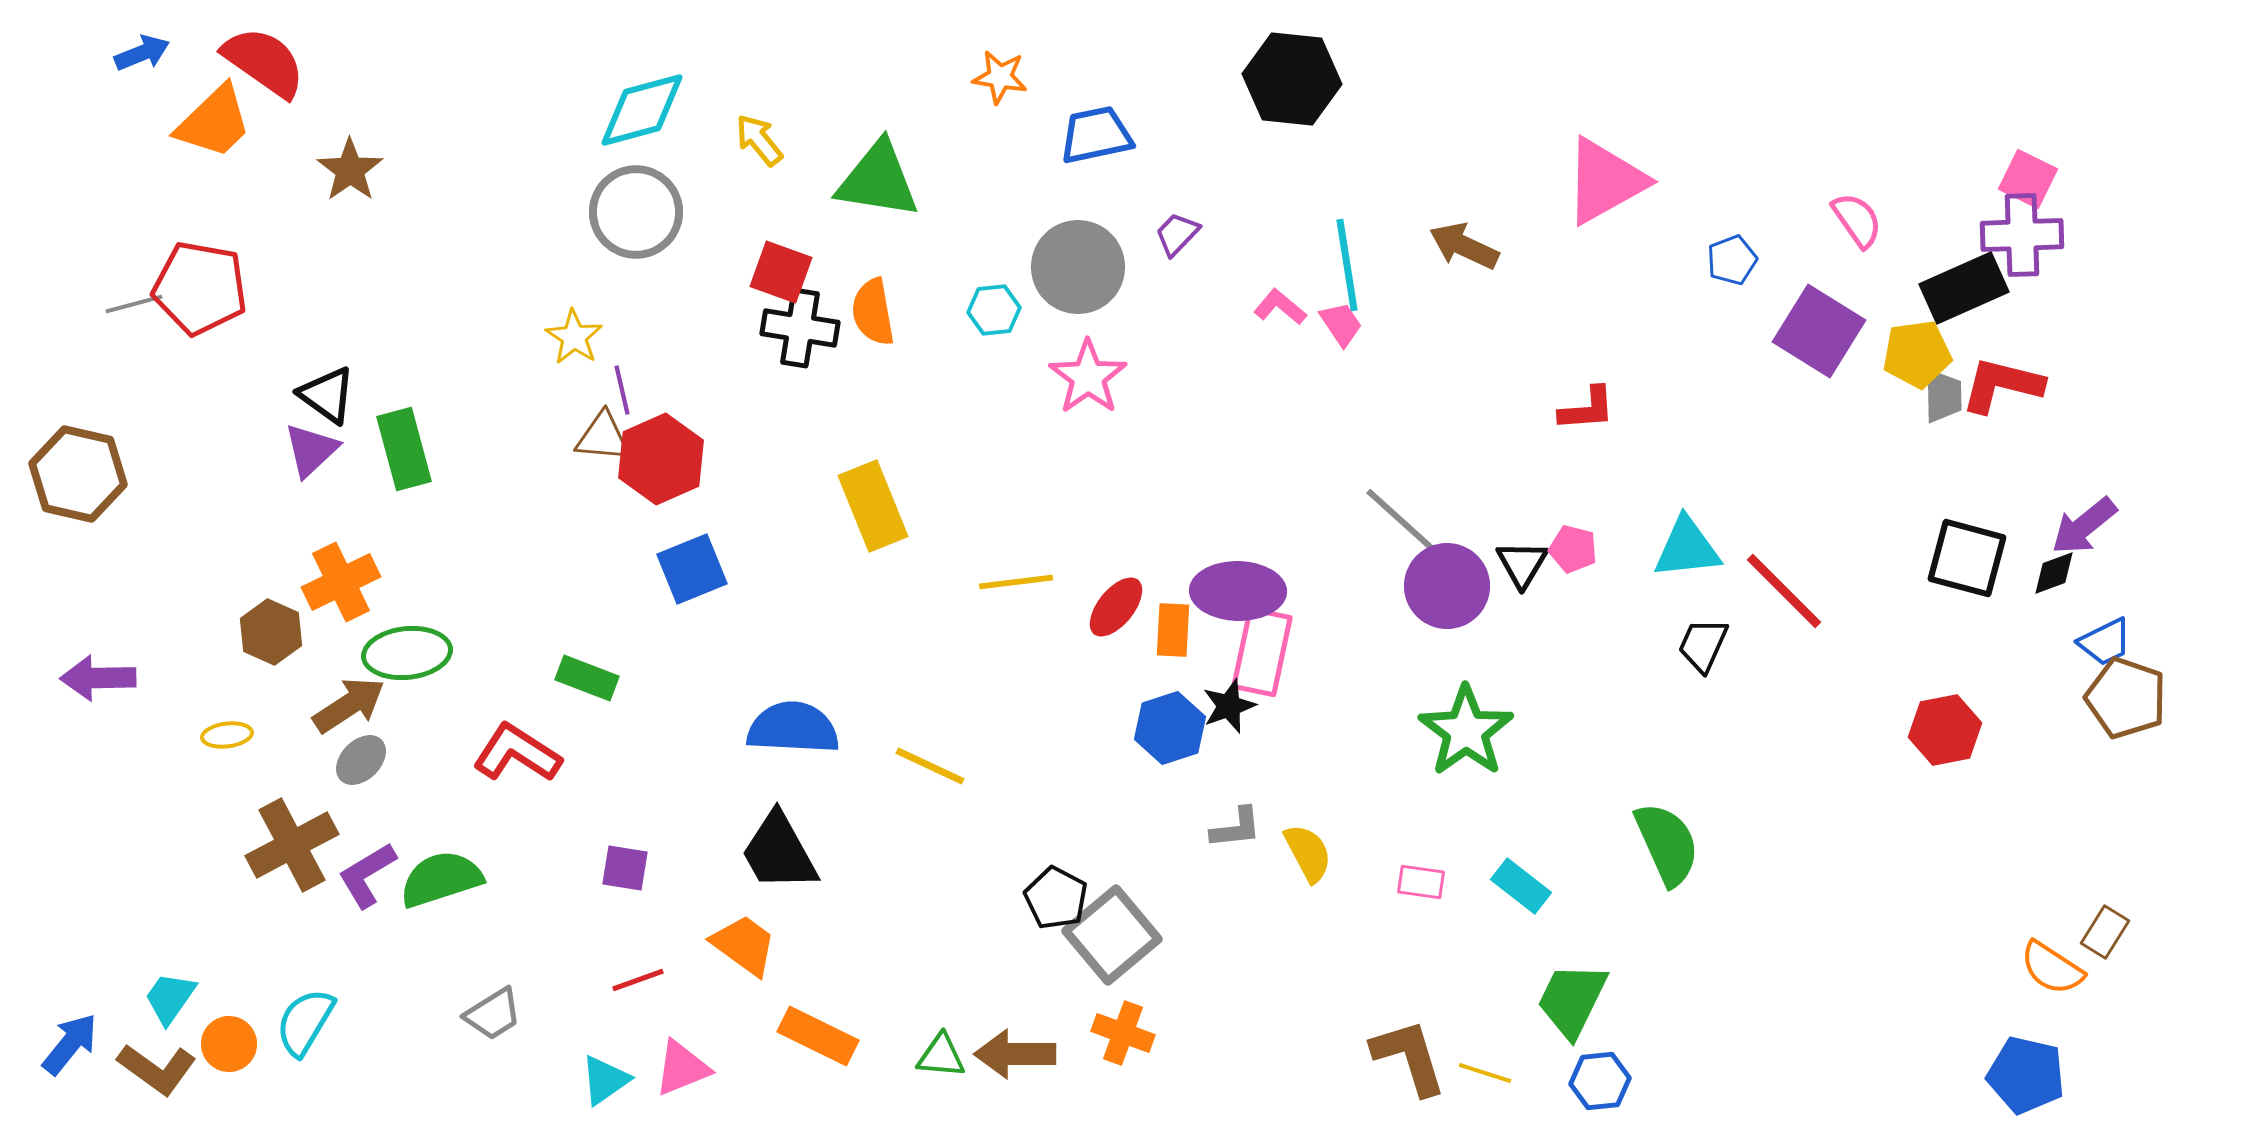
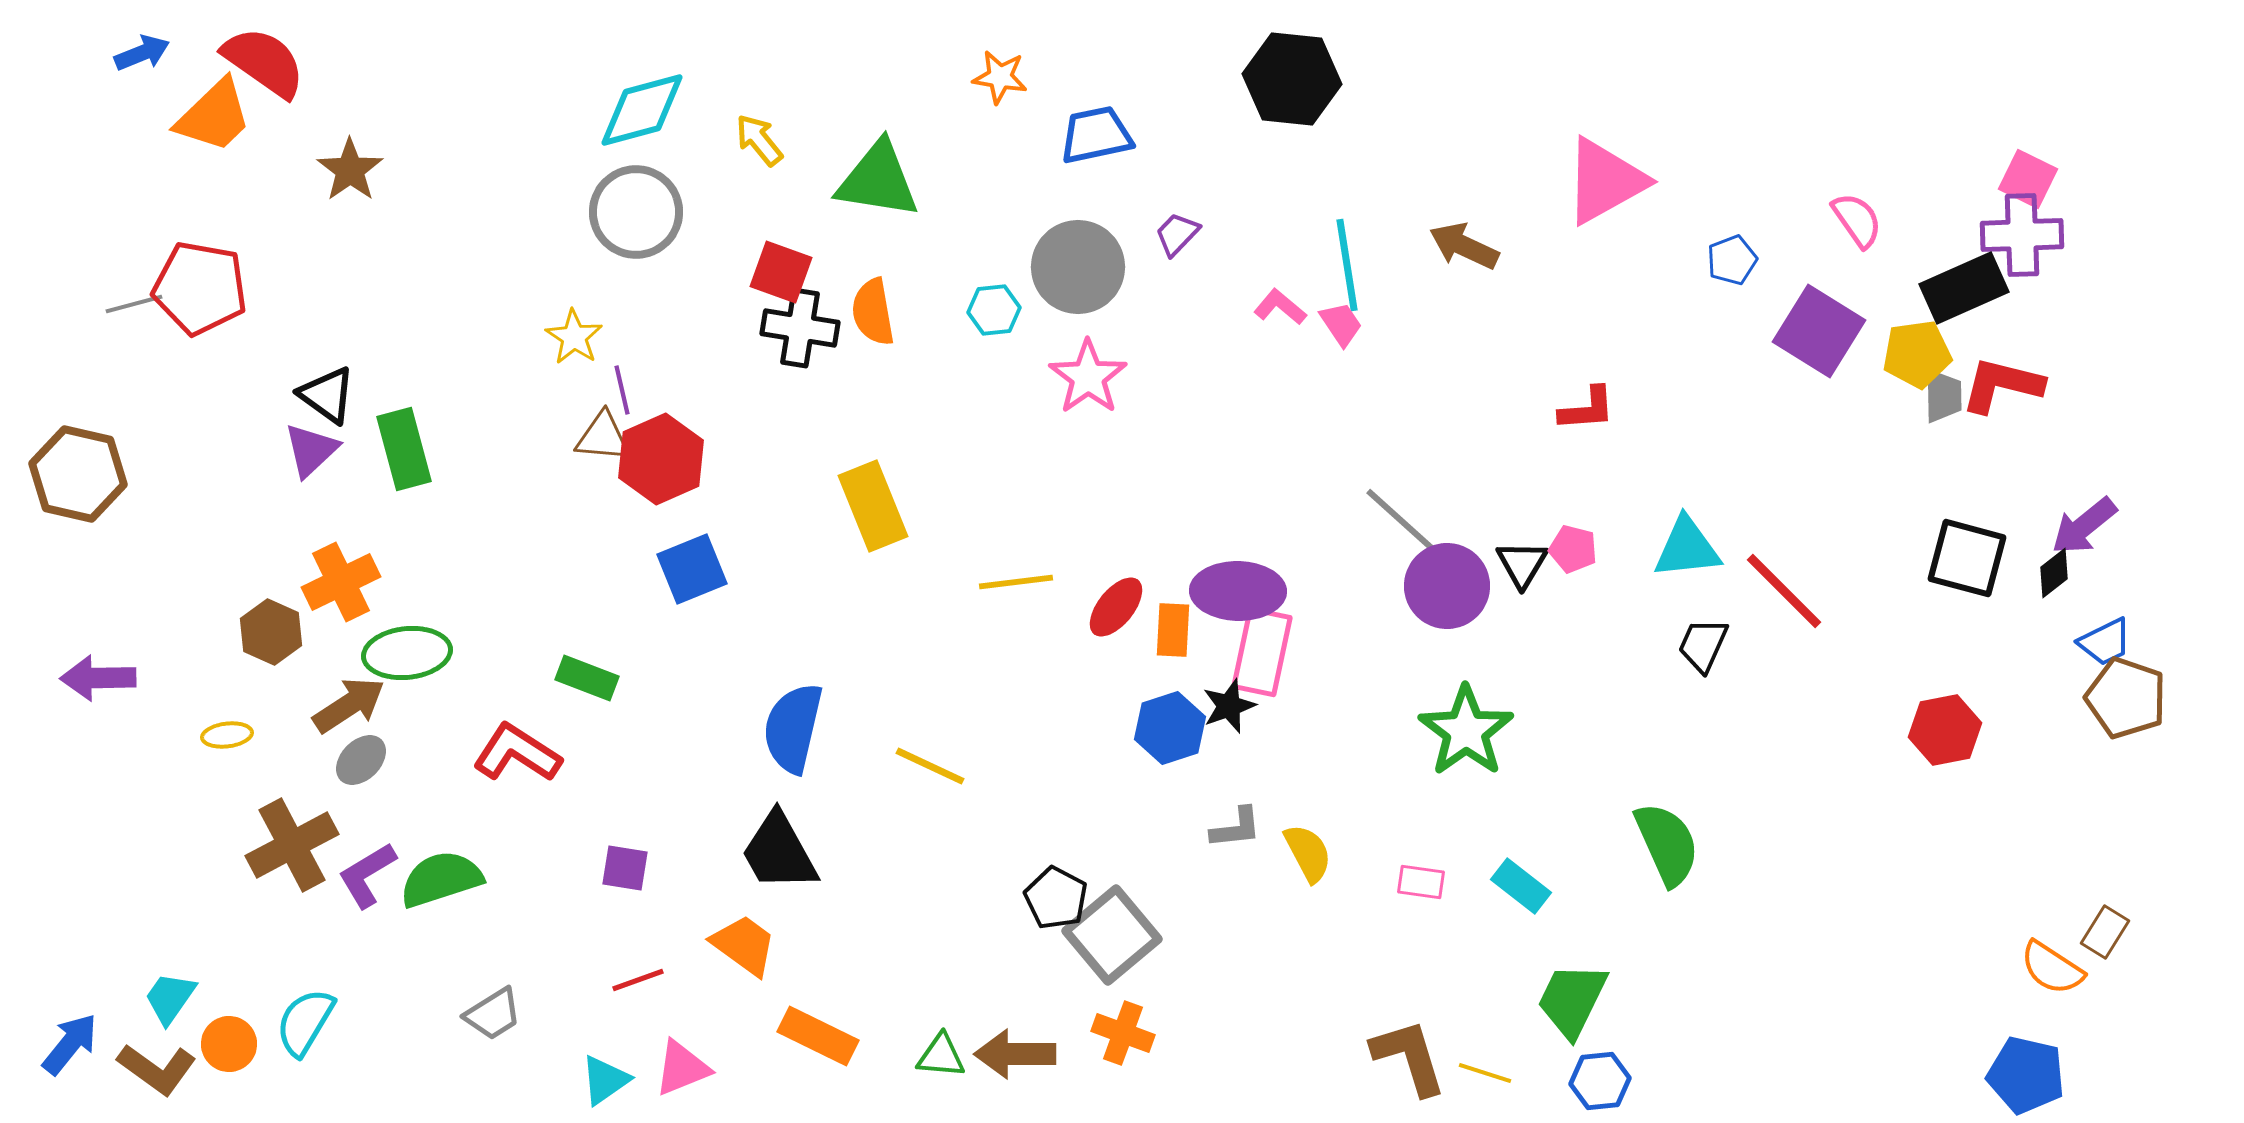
orange trapezoid at (214, 122): moved 6 px up
black diamond at (2054, 573): rotated 18 degrees counterclockwise
blue semicircle at (793, 728): rotated 80 degrees counterclockwise
